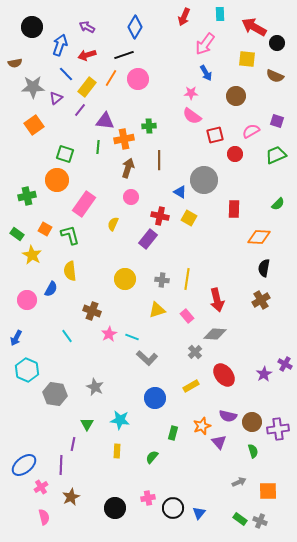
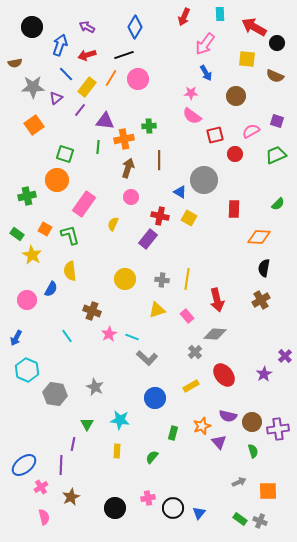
purple cross at (285, 364): moved 8 px up; rotated 16 degrees clockwise
